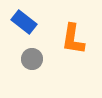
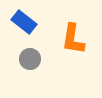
gray circle: moved 2 px left
